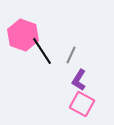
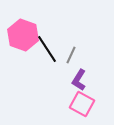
black line: moved 5 px right, 2 px up
